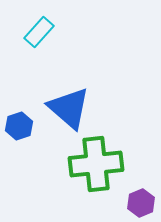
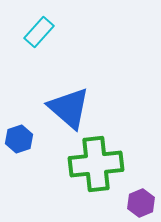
blue hexagon: moved 13 px down
